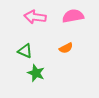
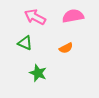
pink arrow: rotated 20 degrees clockwise
green triangle: moved 8 px up
green star: moved 2 px right
